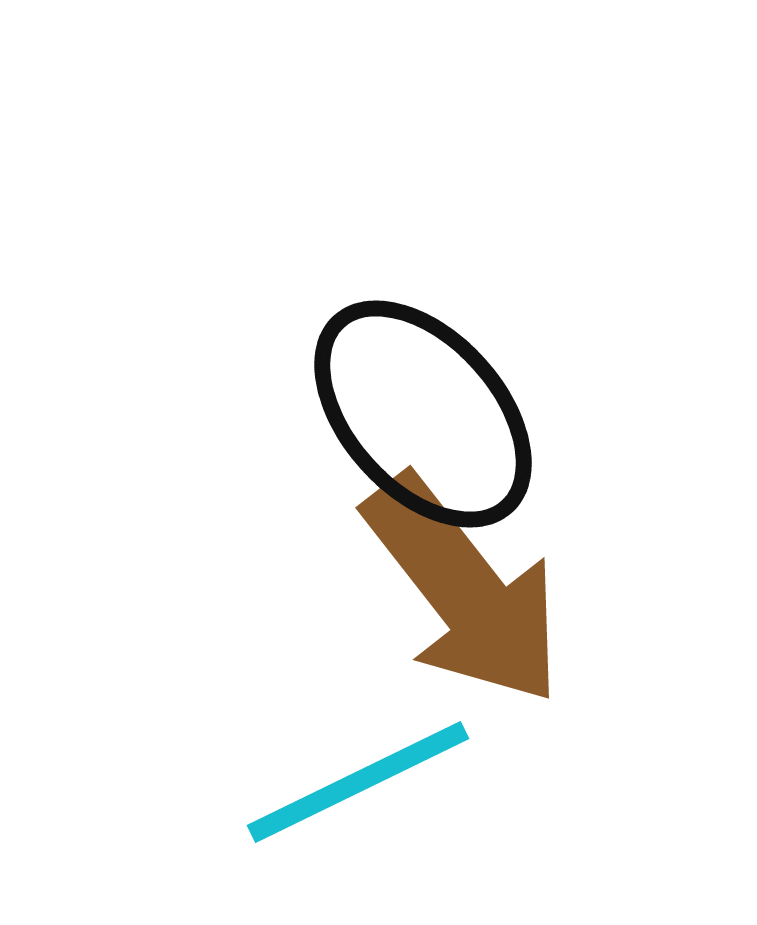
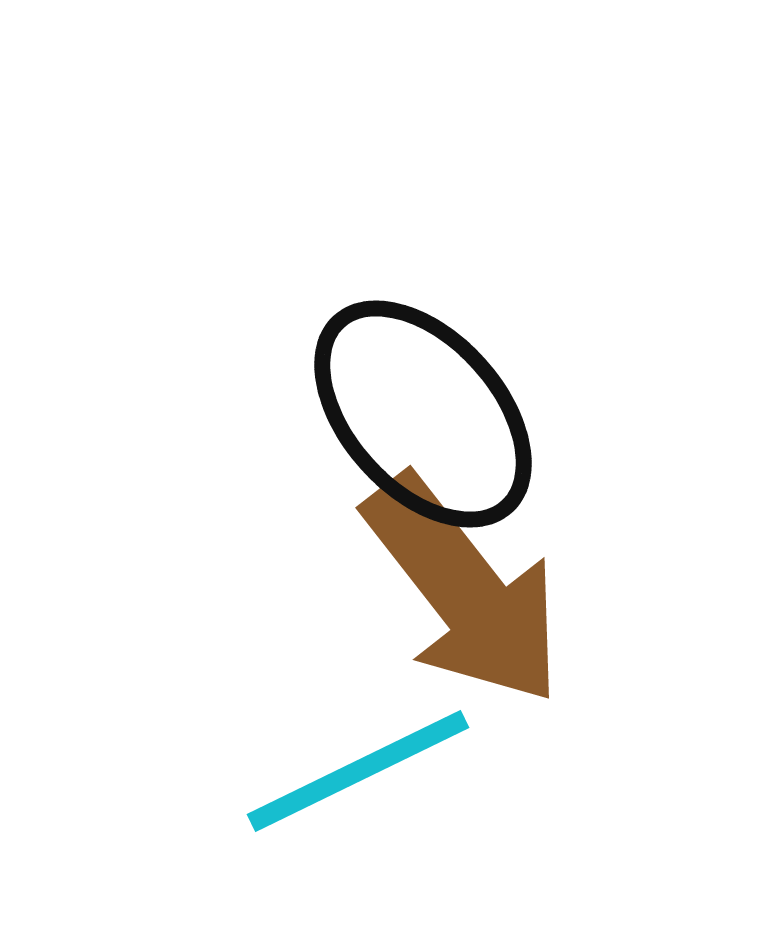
cyan line: moved 11 px up
